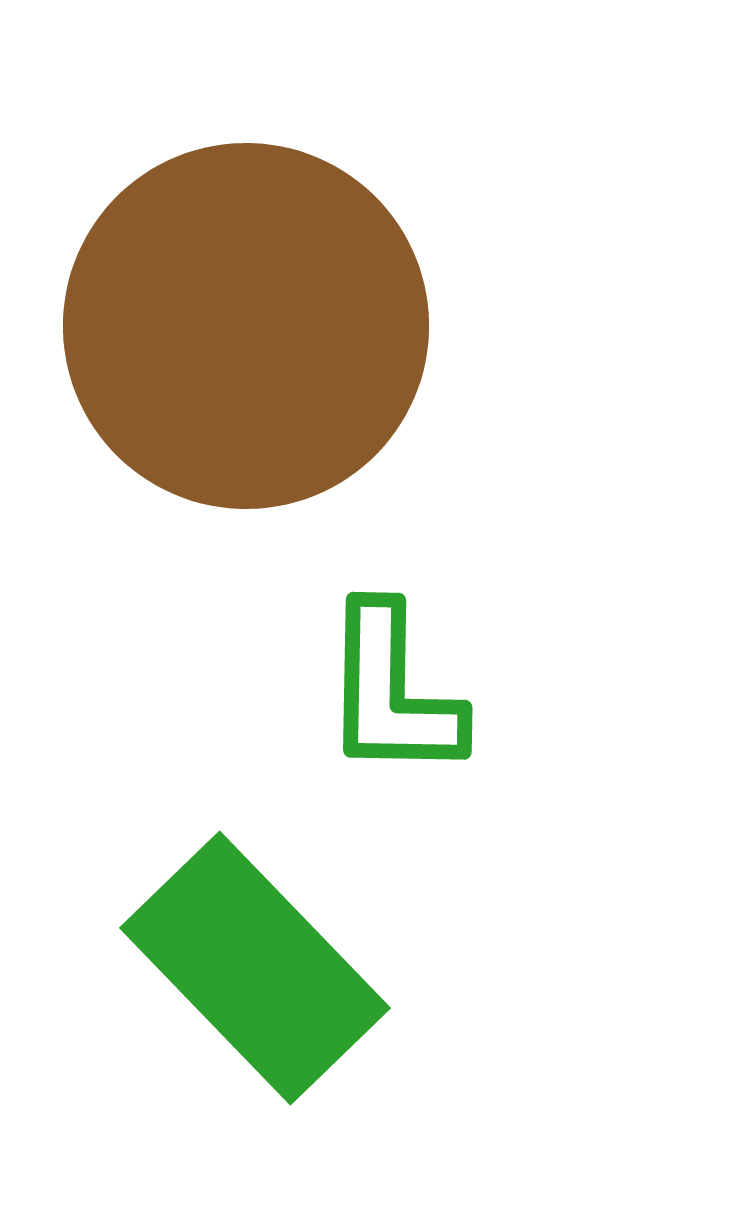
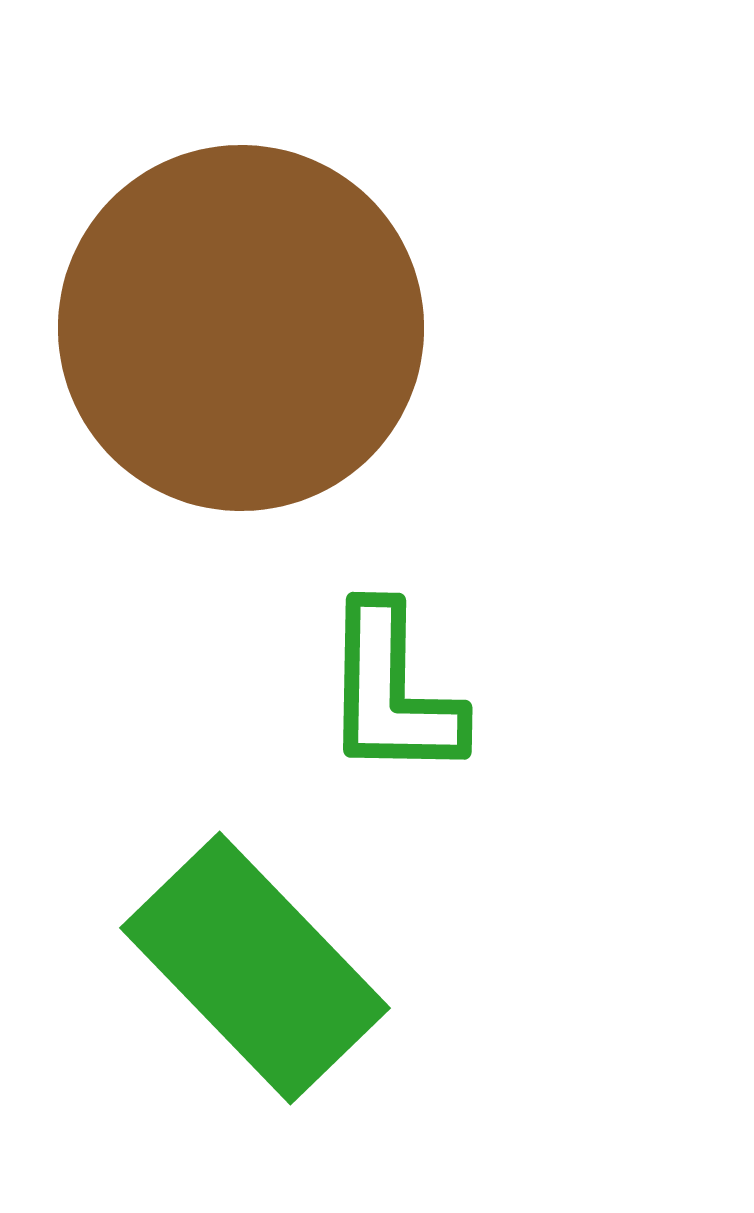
brown circle: moved 5 px left, 2 px down
